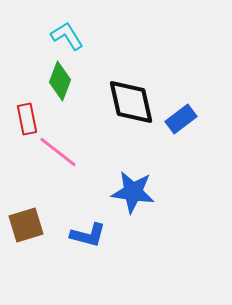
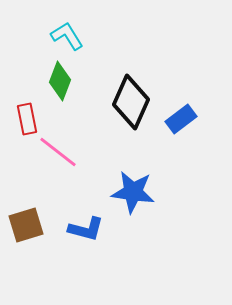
black diamond: rotated 36 degrees clockwise
blue L-shape: moved 2 px left, 6 px up
